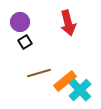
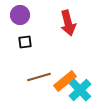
purple circle: moved 7 px up
black square: rotated 24 degrees clockwise
brown line: moved 4 px down
